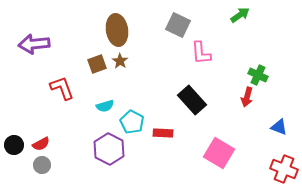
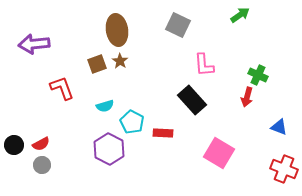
pink L-shape: moved 3 px right, 12 px down
